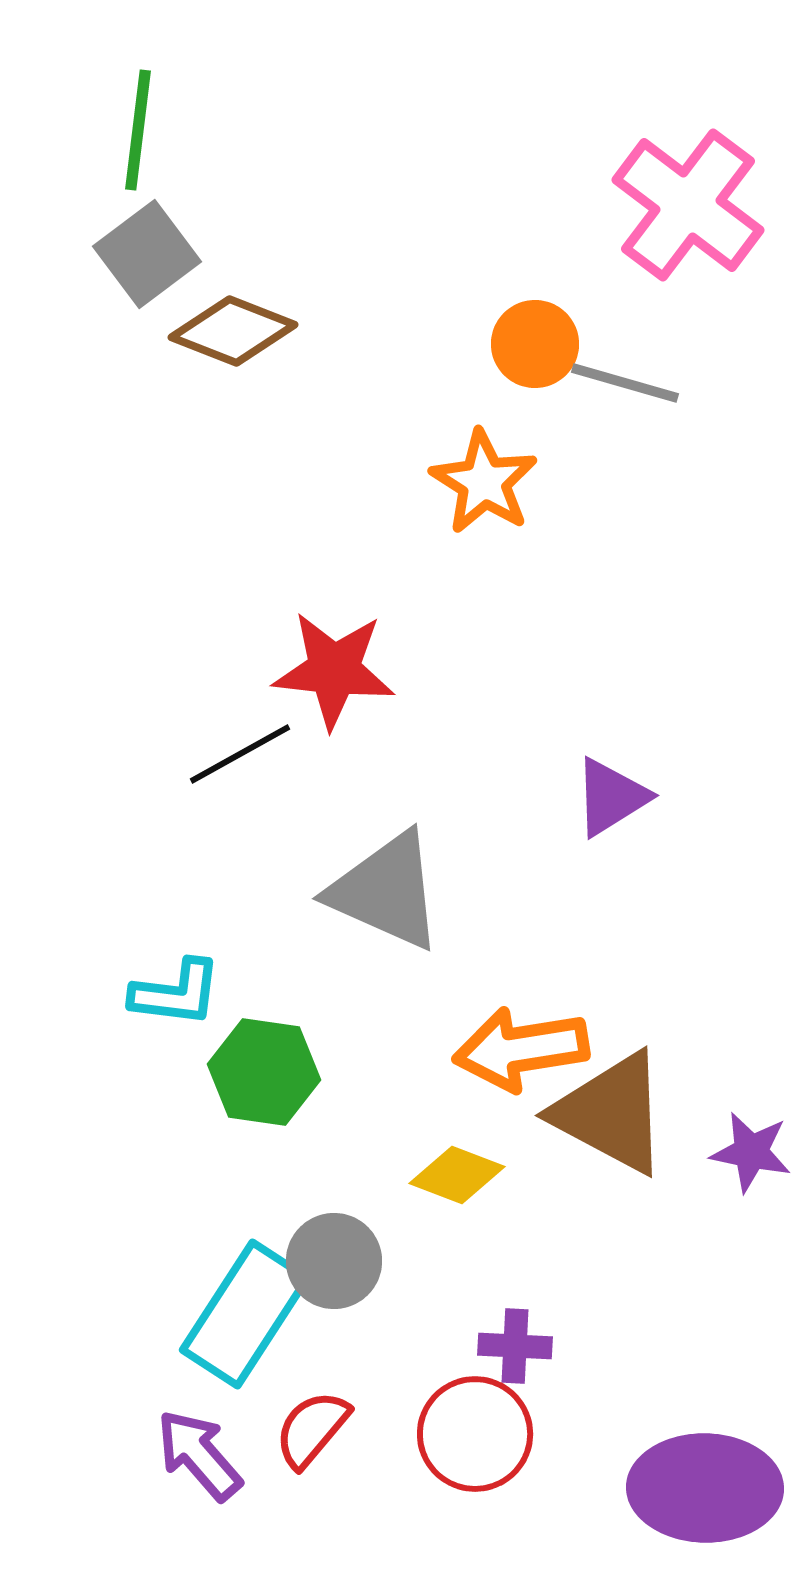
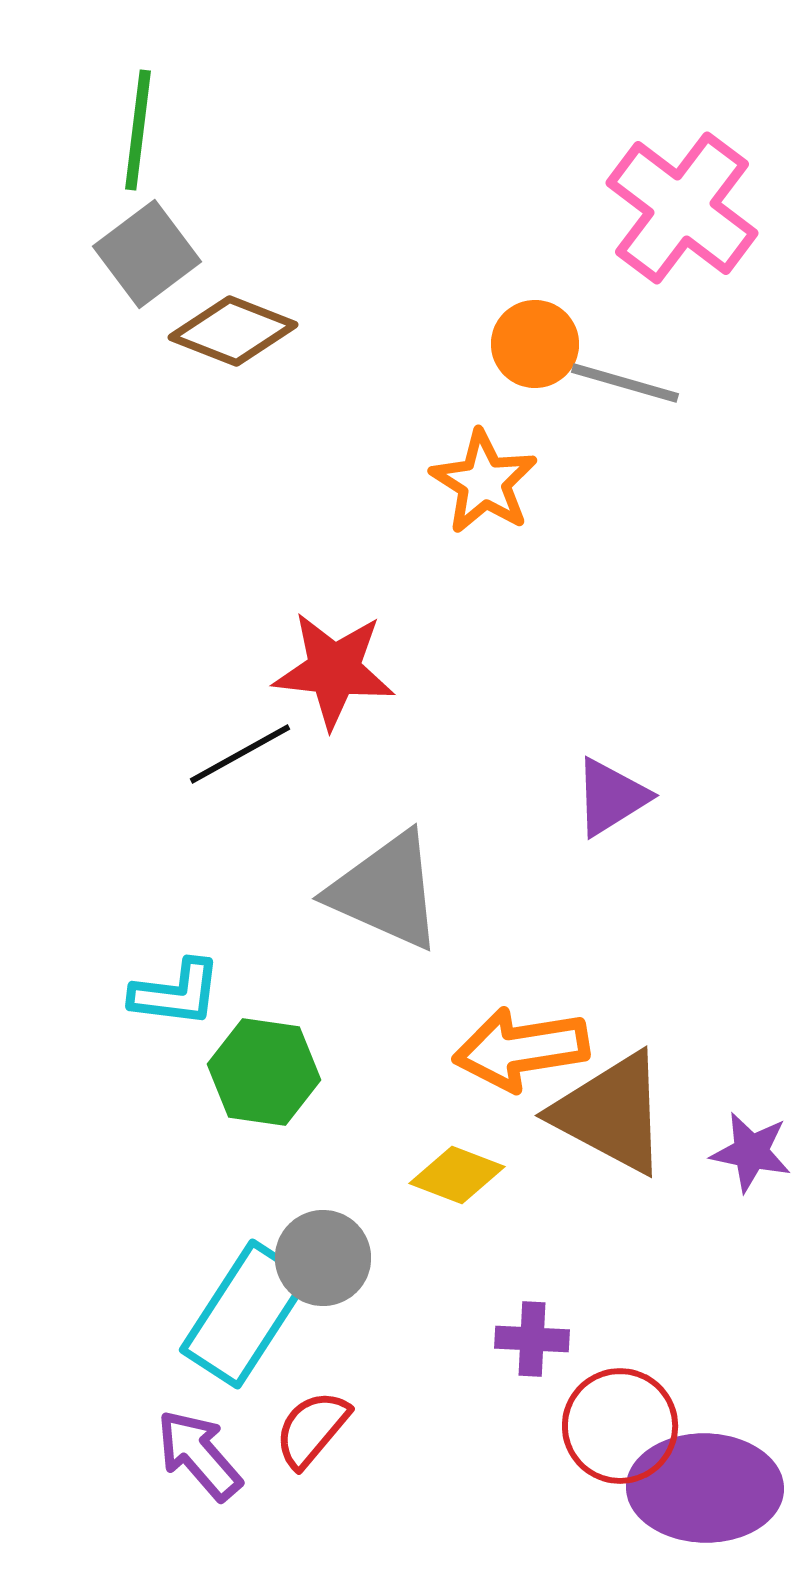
pink cross: moved 6 px left, 3 px down
gray circle: moved 11 px left, 3 px up
purple cross: moved 17 px right, 7 px up
red circle: moved 145 px right, 8 px up
